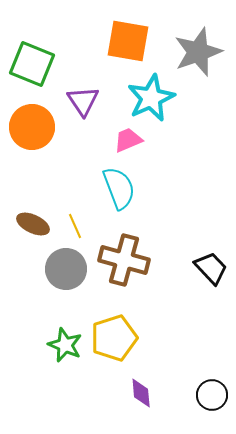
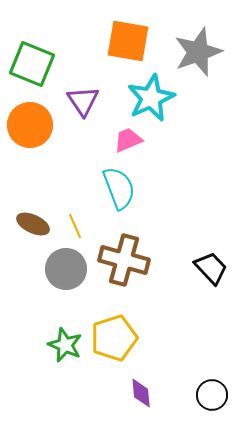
orange circle: moved 2 px left, 2 px up
